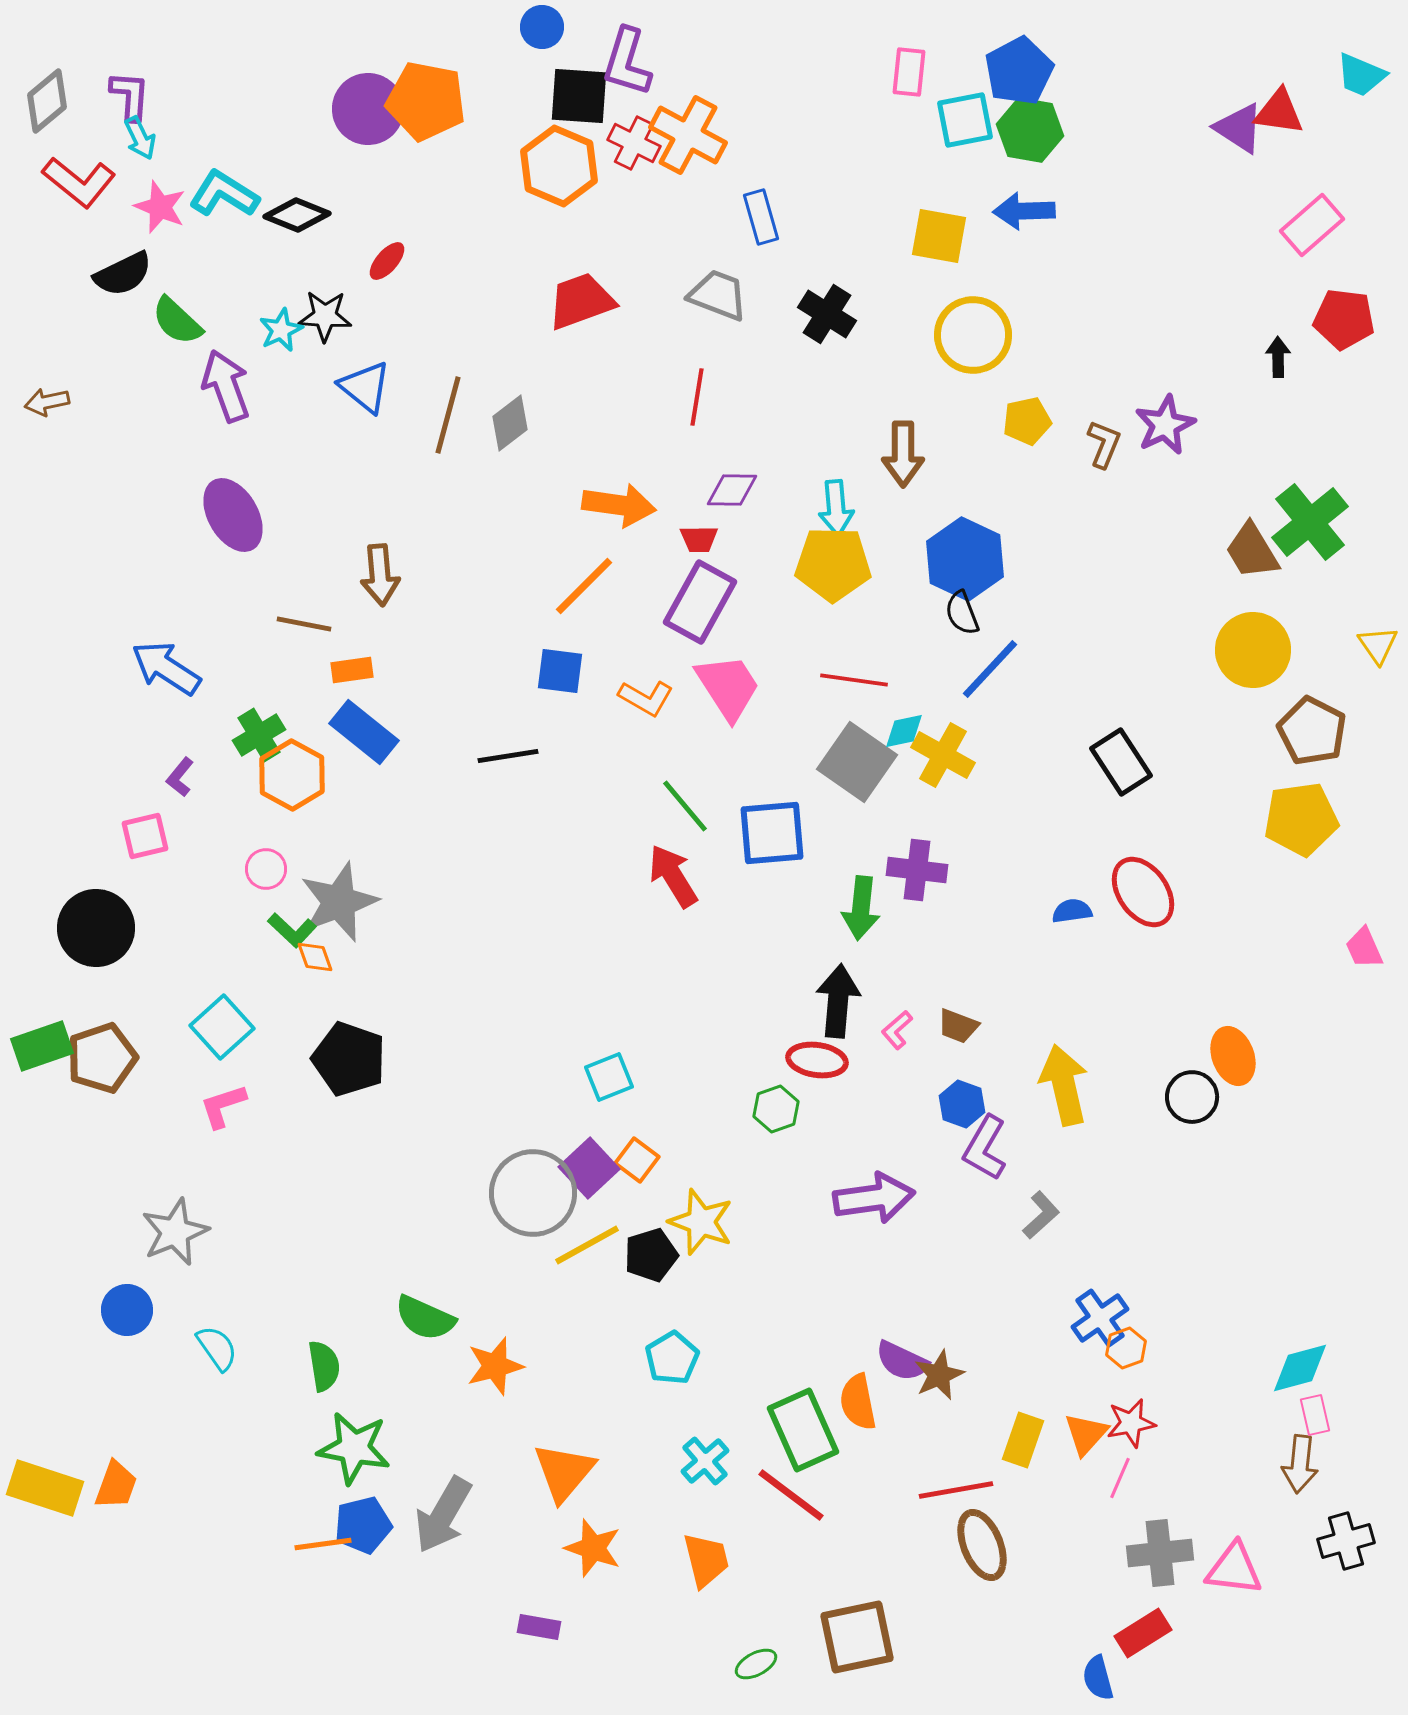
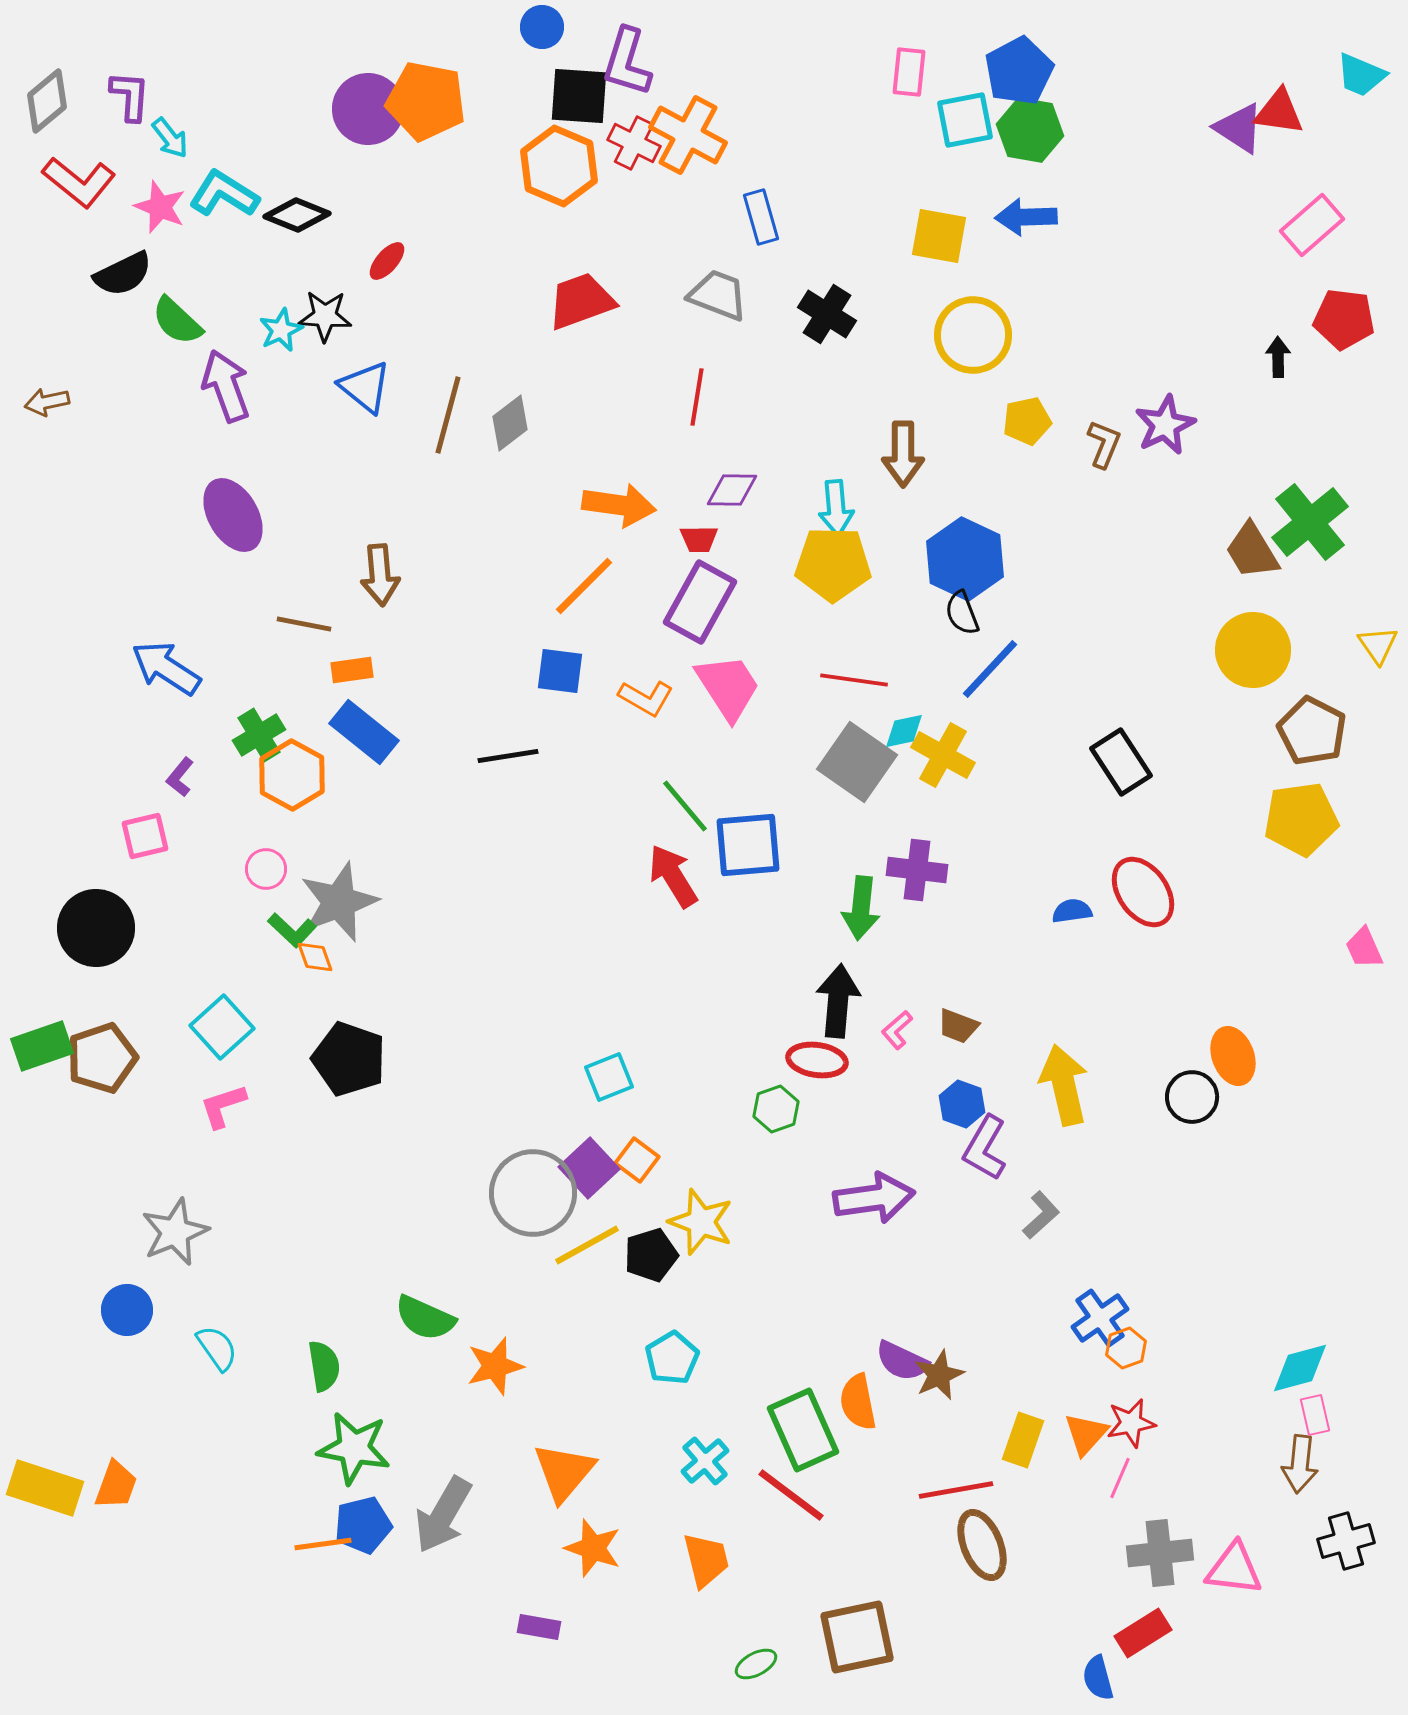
cyan arrow at (140, 138): moved 30 px right; rotated 12 degrees counterclockwise
blue arrow at (1024, 211): moved 2 px right, 6 px down
blue square at (772, 833): moved 24 px left, 12 px down
